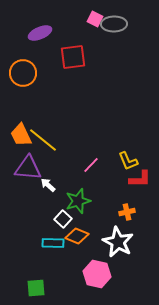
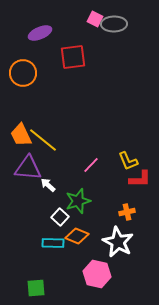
white square: moved 3 px left, 2 px up
